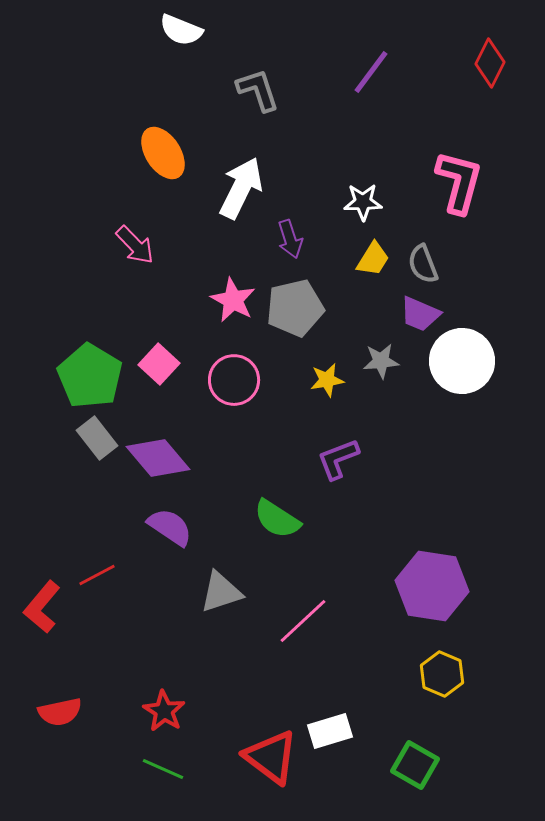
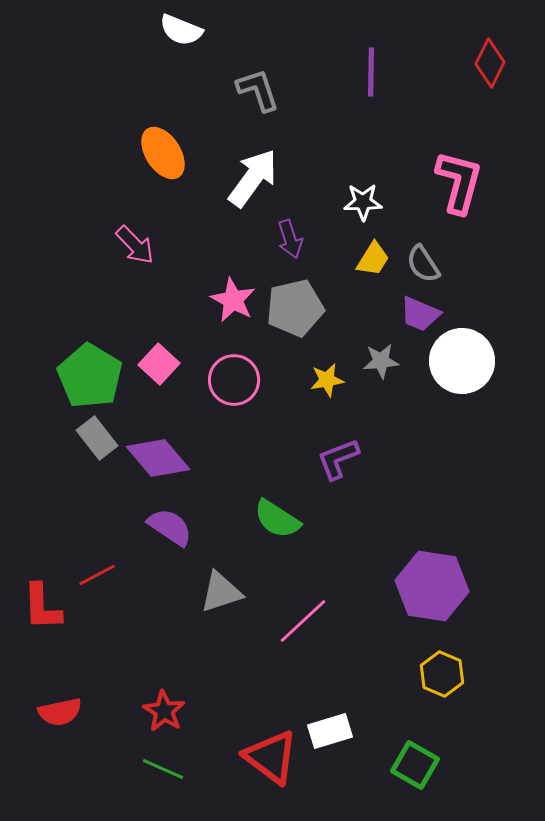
purple line: rotated 36 degrees counterclockwise
white arrow: moved 12 px right, 10 px up; rotated 10 degrees clockwise
gray semicircle: rotated 12 degrees counterclockwise
red L-shape: rotated 42 degrees counterclockwise
